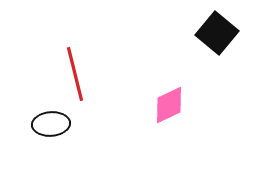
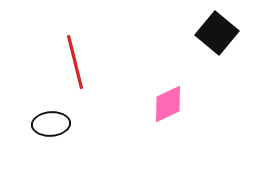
red line: moved 12 px up
pink diamond: moved 1 px left, 1 px up
